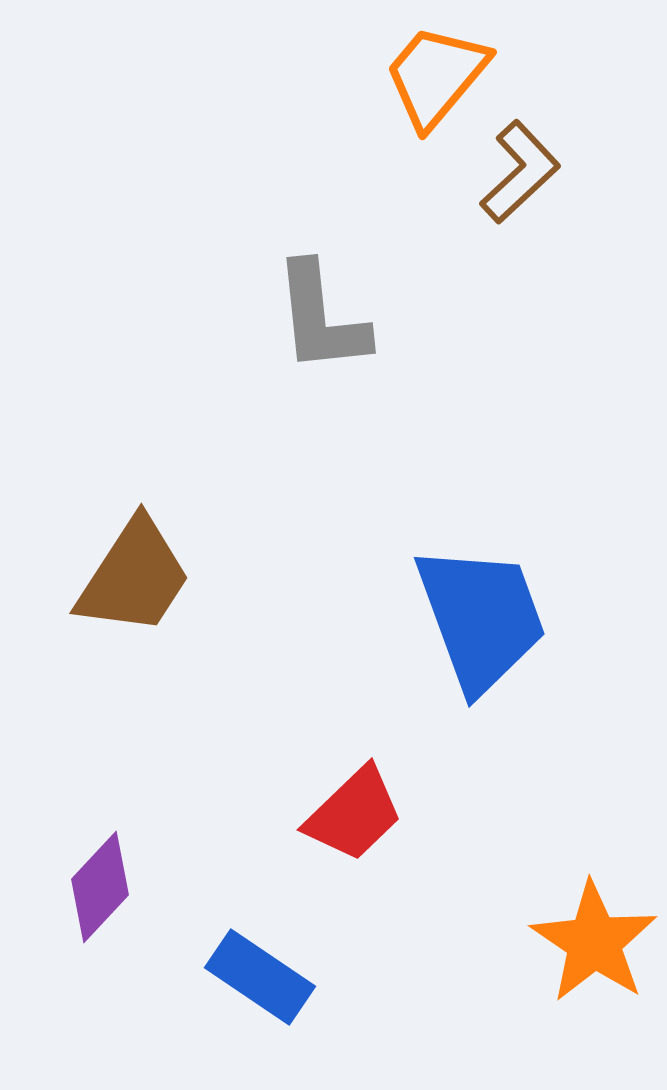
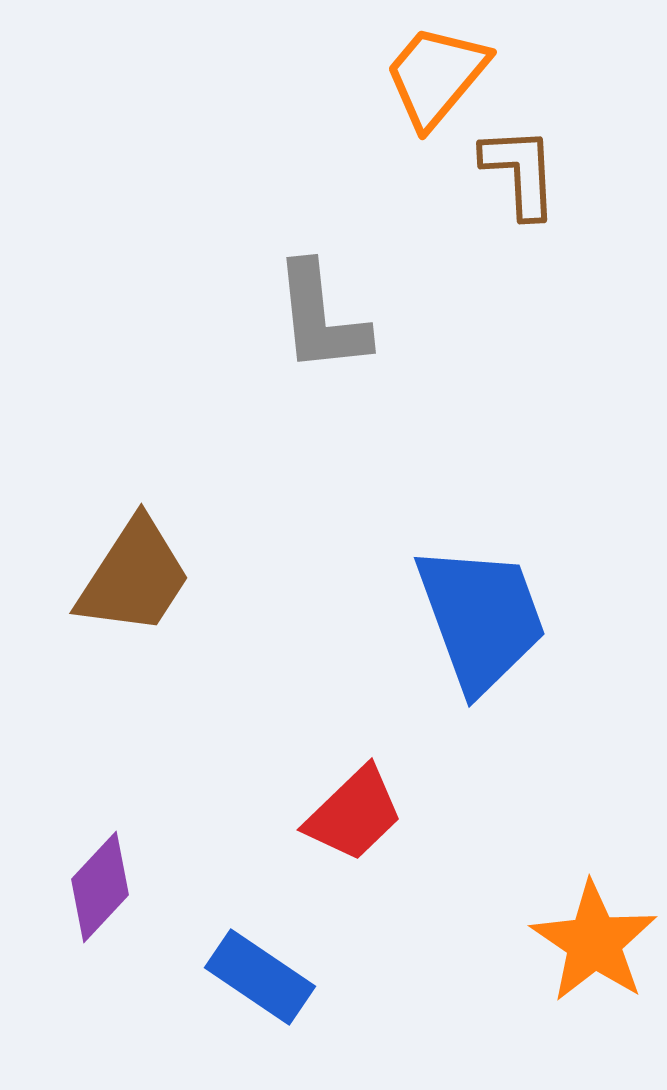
brown L-shape: rotated 50 degrees counterclockwise
